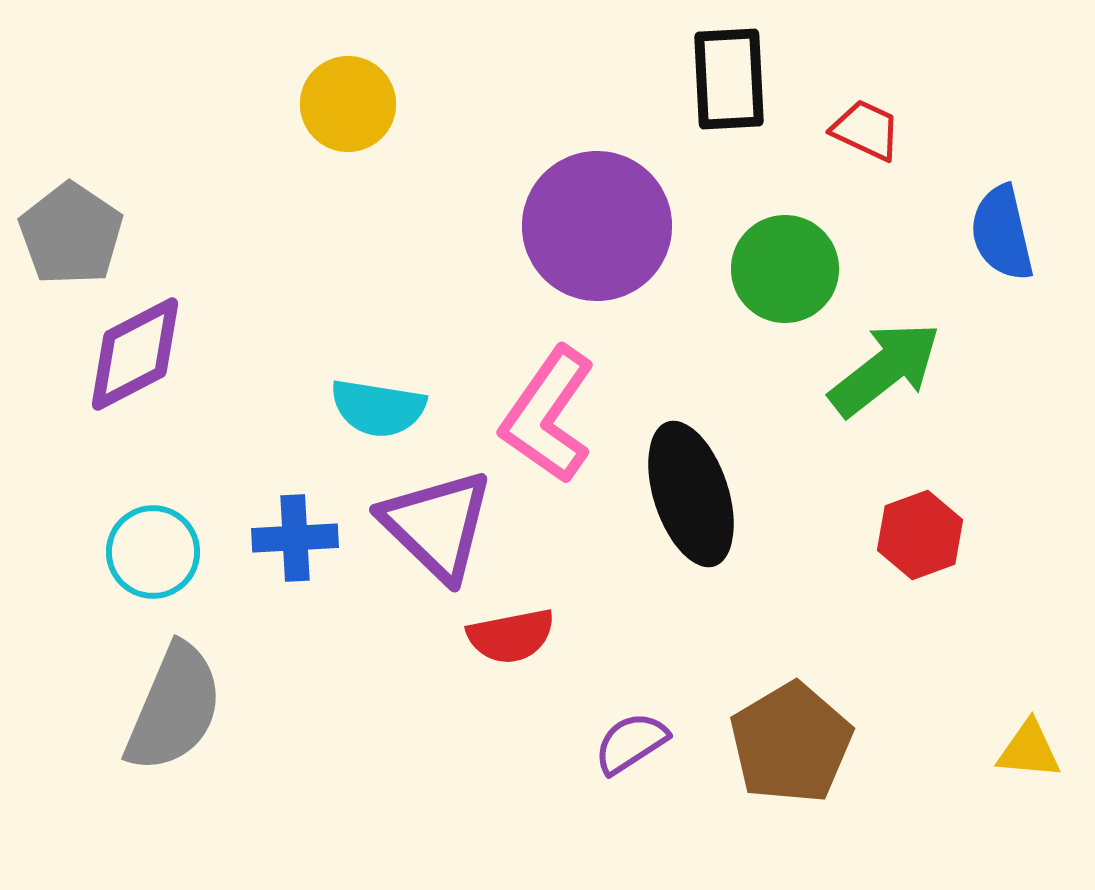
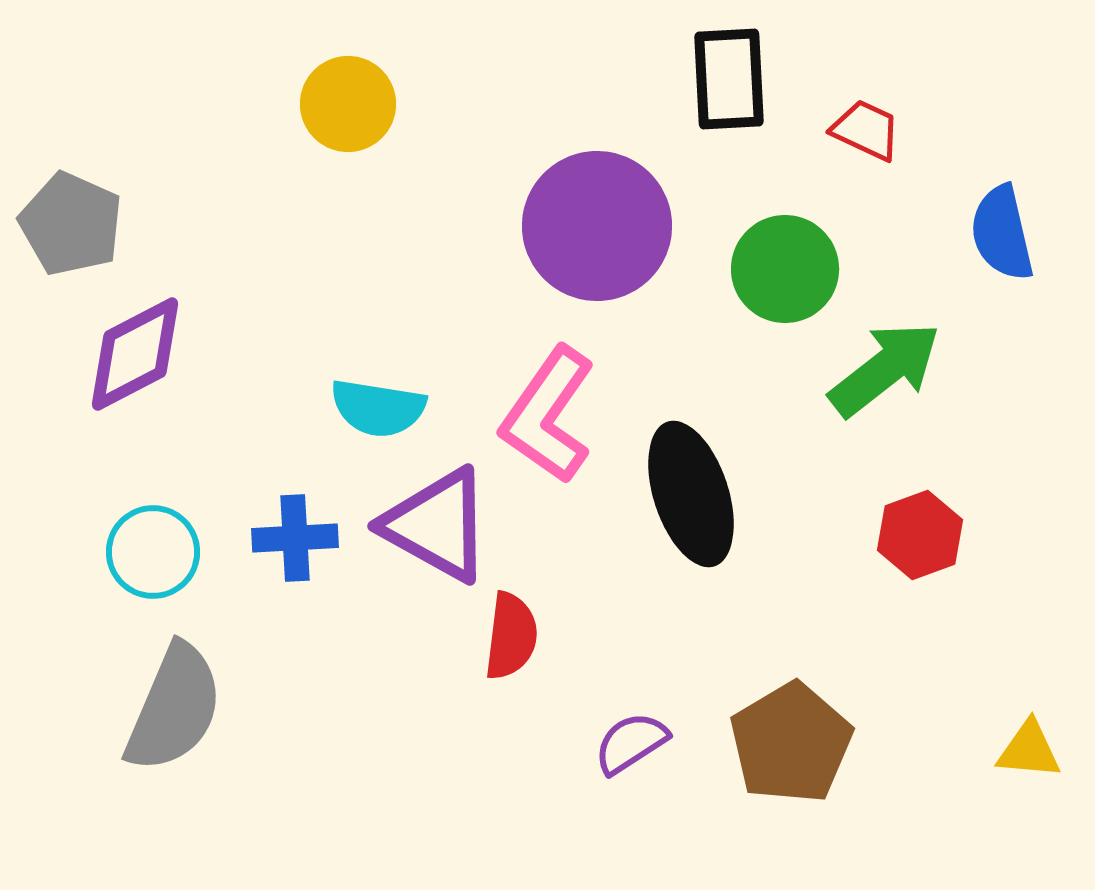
gray pentagon: moved 10 px up; rotated 10 degrees counterclockwise
purple triangle: rotated 15 degrees counterclockwise
red semicircle: rotated 72 degrees counterclockwise
